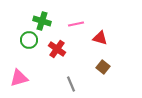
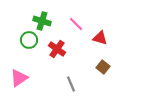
pink line: rotated 56 degrees clockwise
pink triangle: rotated 18 degrees counterclockwise
